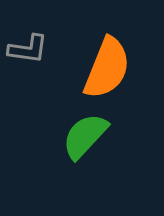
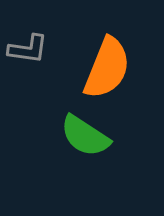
green semicircle: rotated 100 degrees counterclockwise
